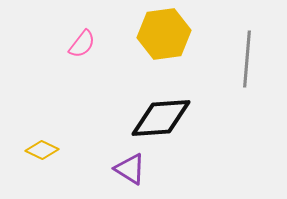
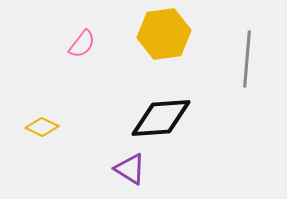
yellow diamond: moved 23 px up
